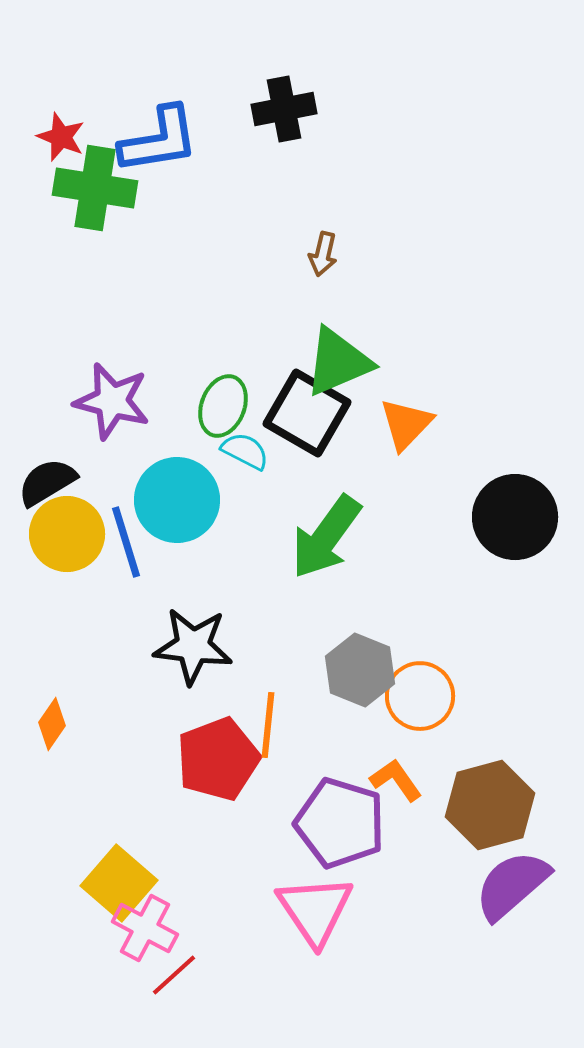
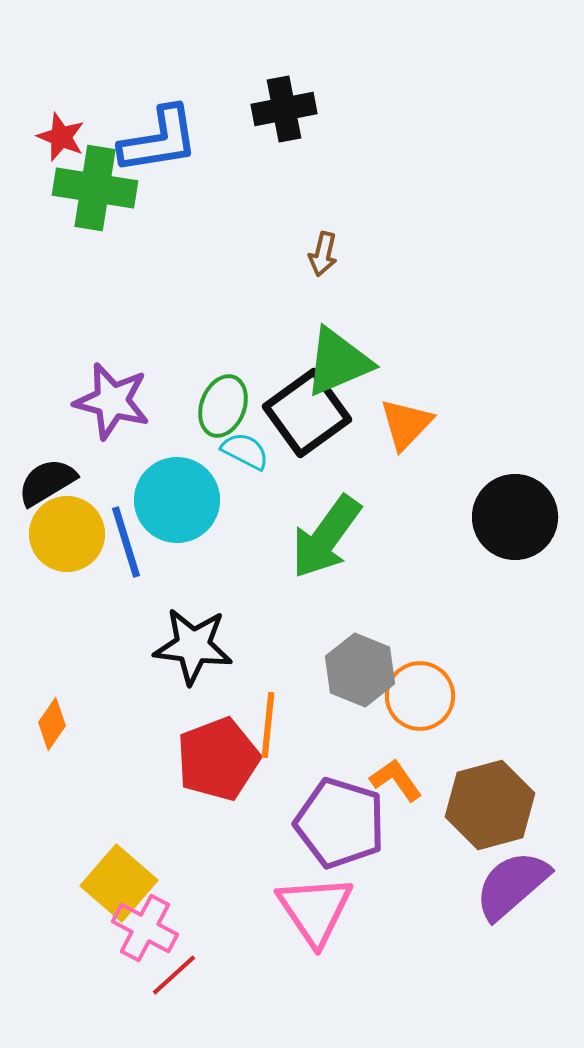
black square: rotated 24 degrees clockwise
